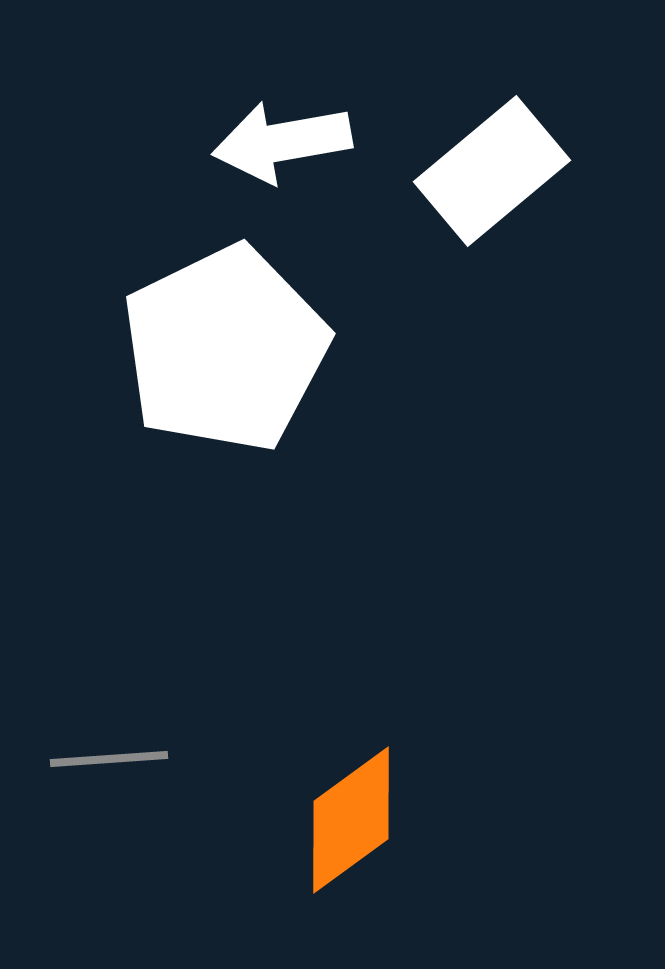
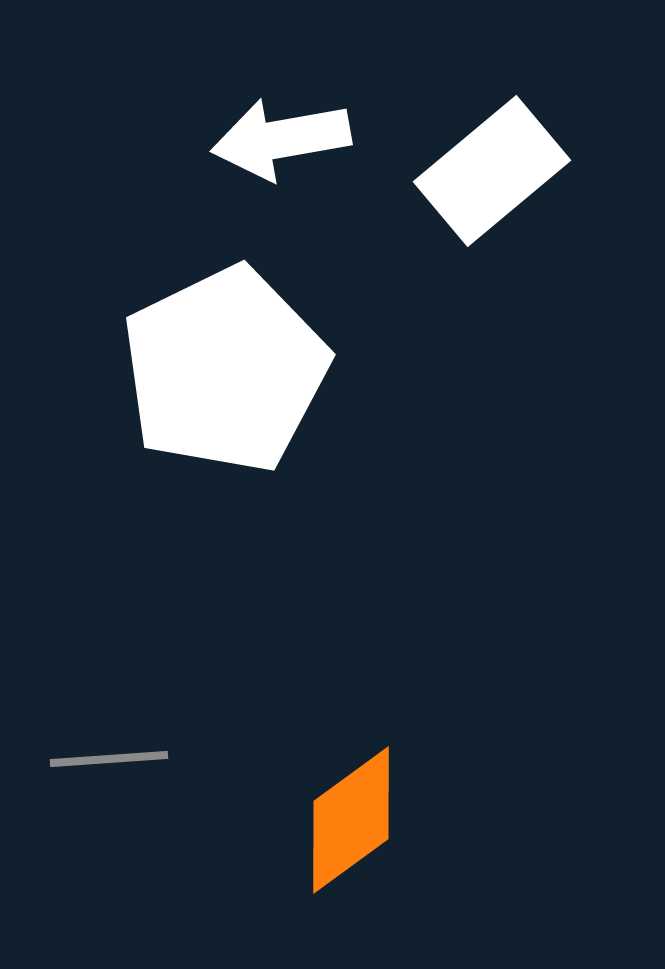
white arrow: moved 1 px left, 3 px up
white pentagon: moved 21 px down
